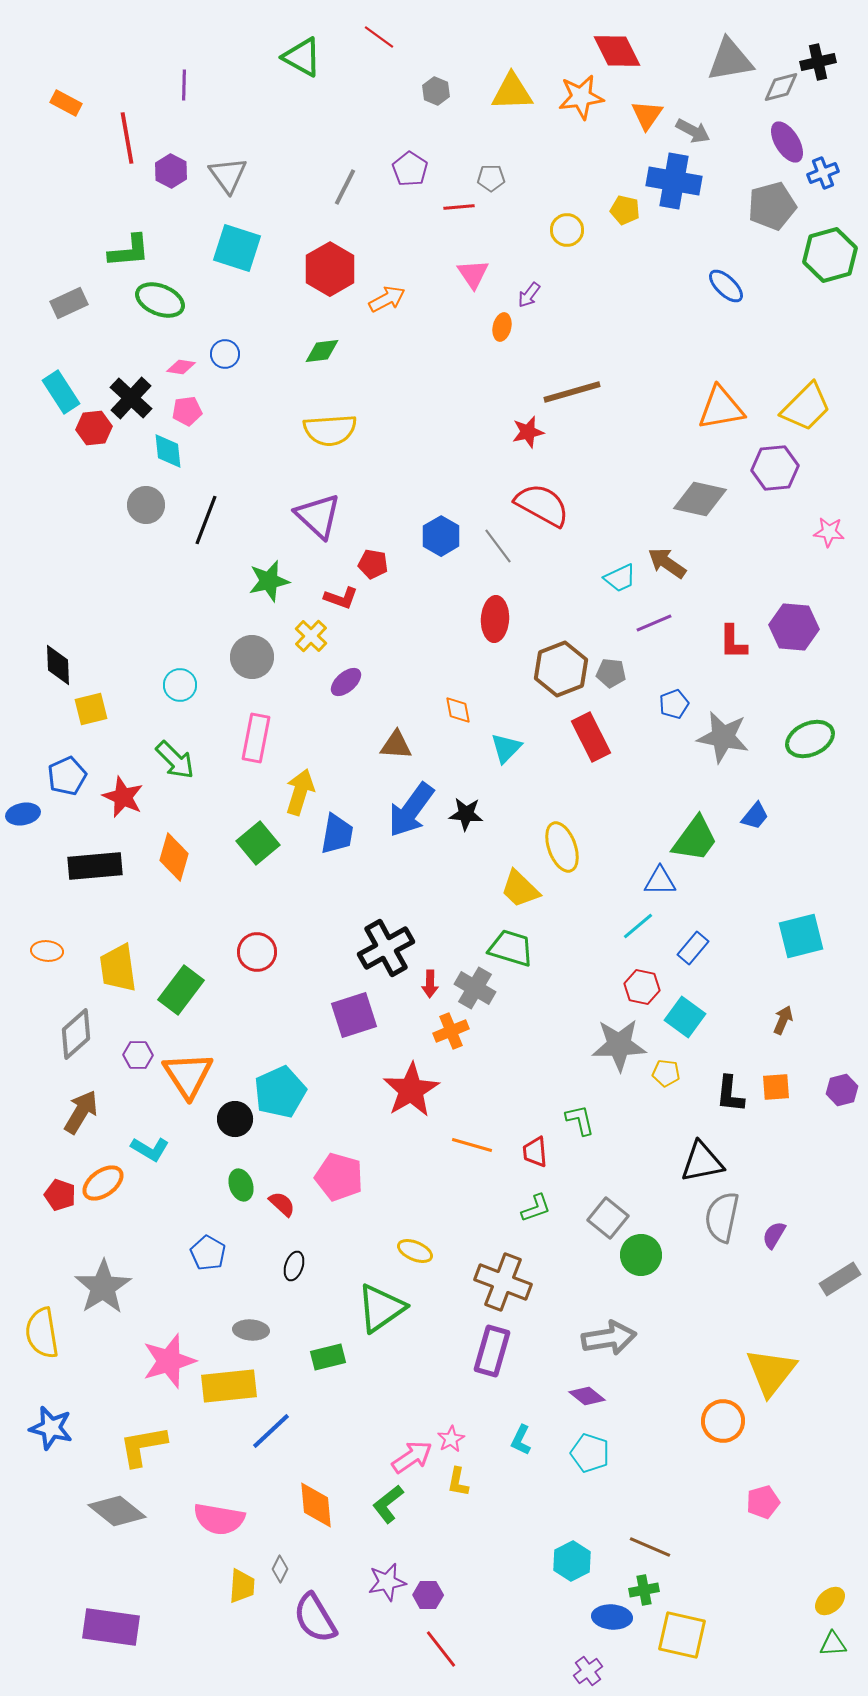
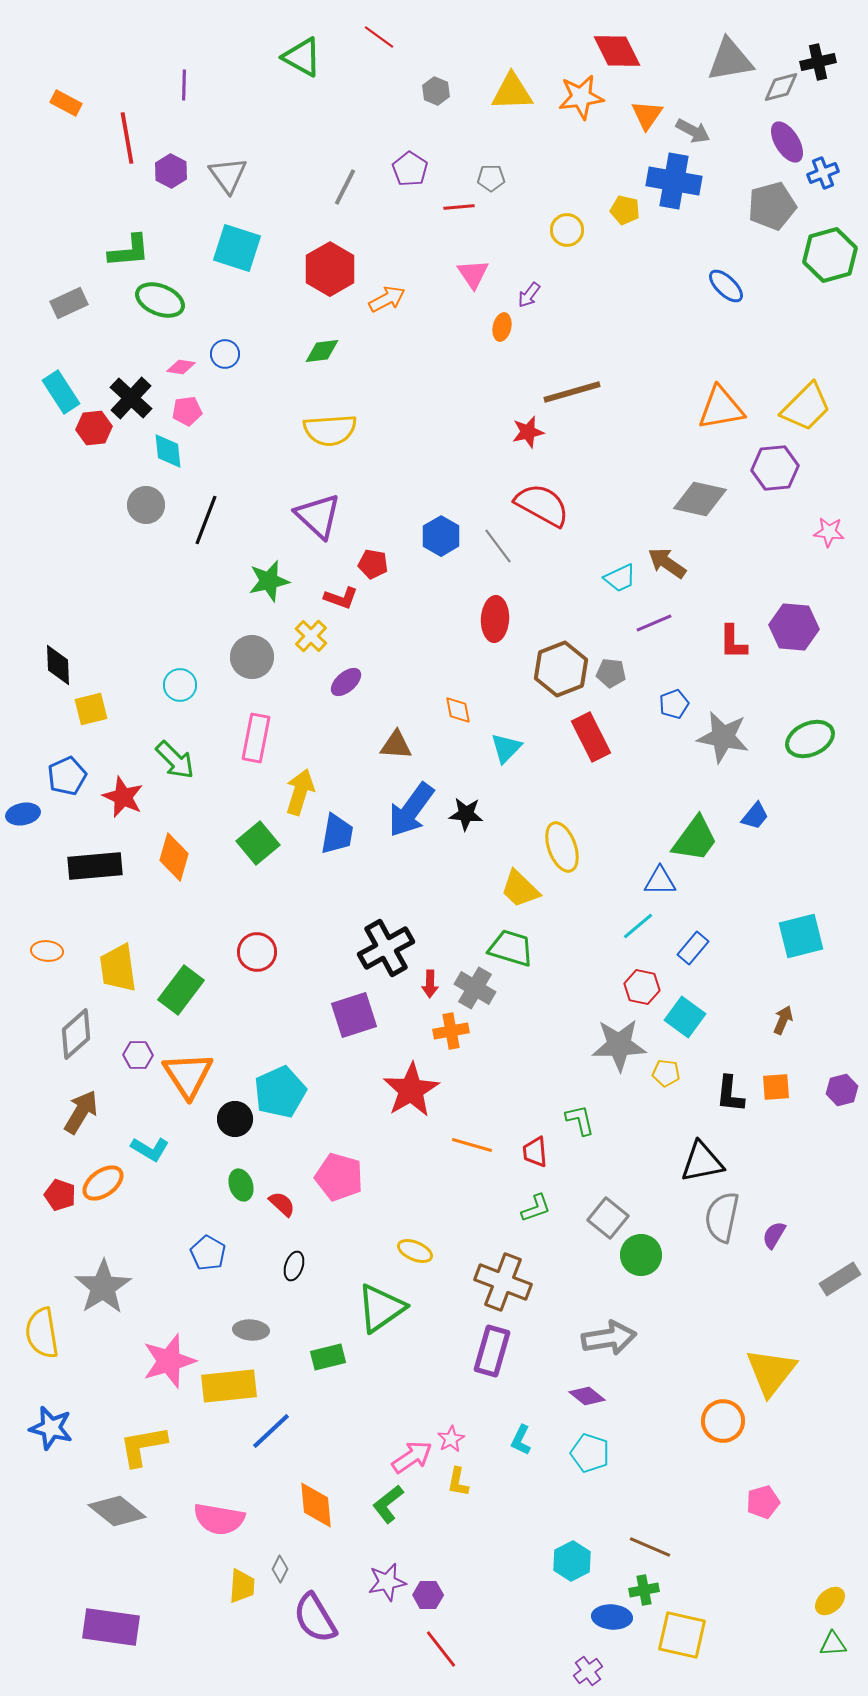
orange cross at (451, 1031): rotated 12 degrees clockwise
